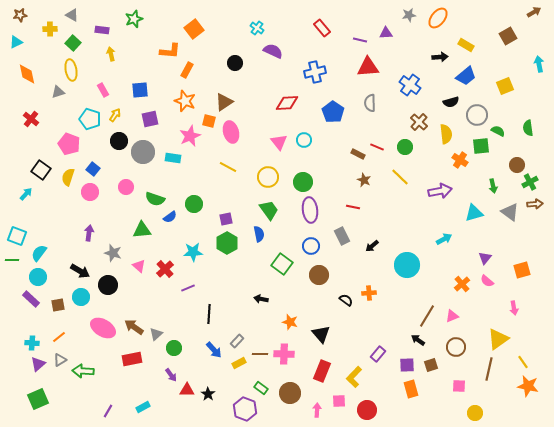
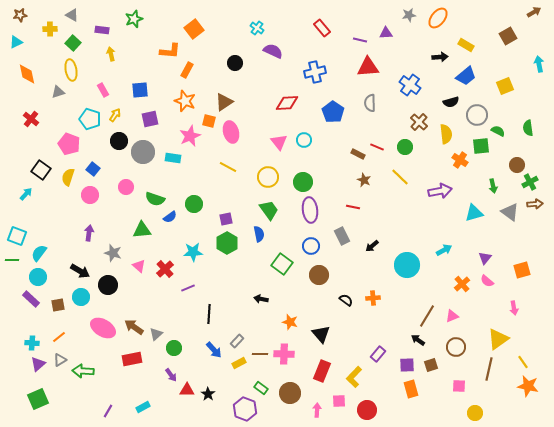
pink circle at (90, 192): moved 3 px down
cyan arrow at (444, 239): moved 11 px down
orange cross at (369, 293): moved 4 px right, 5 px down
